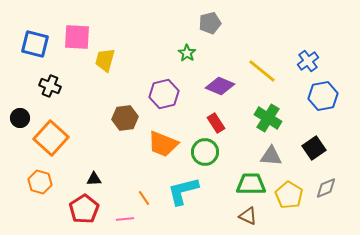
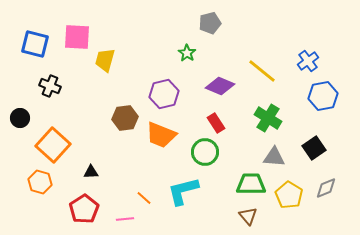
orange square: moved 2 px right, 7 px down
orange trapezoid: moved 2 px left, 9 px up
gray triangle: moved 3 px right, 1 px down
black triangle: moved 3 px left, 7 px up
orange line: rotated 14 degrees counterclockwise
brown triangle: rotated 24 degrees clockwise
